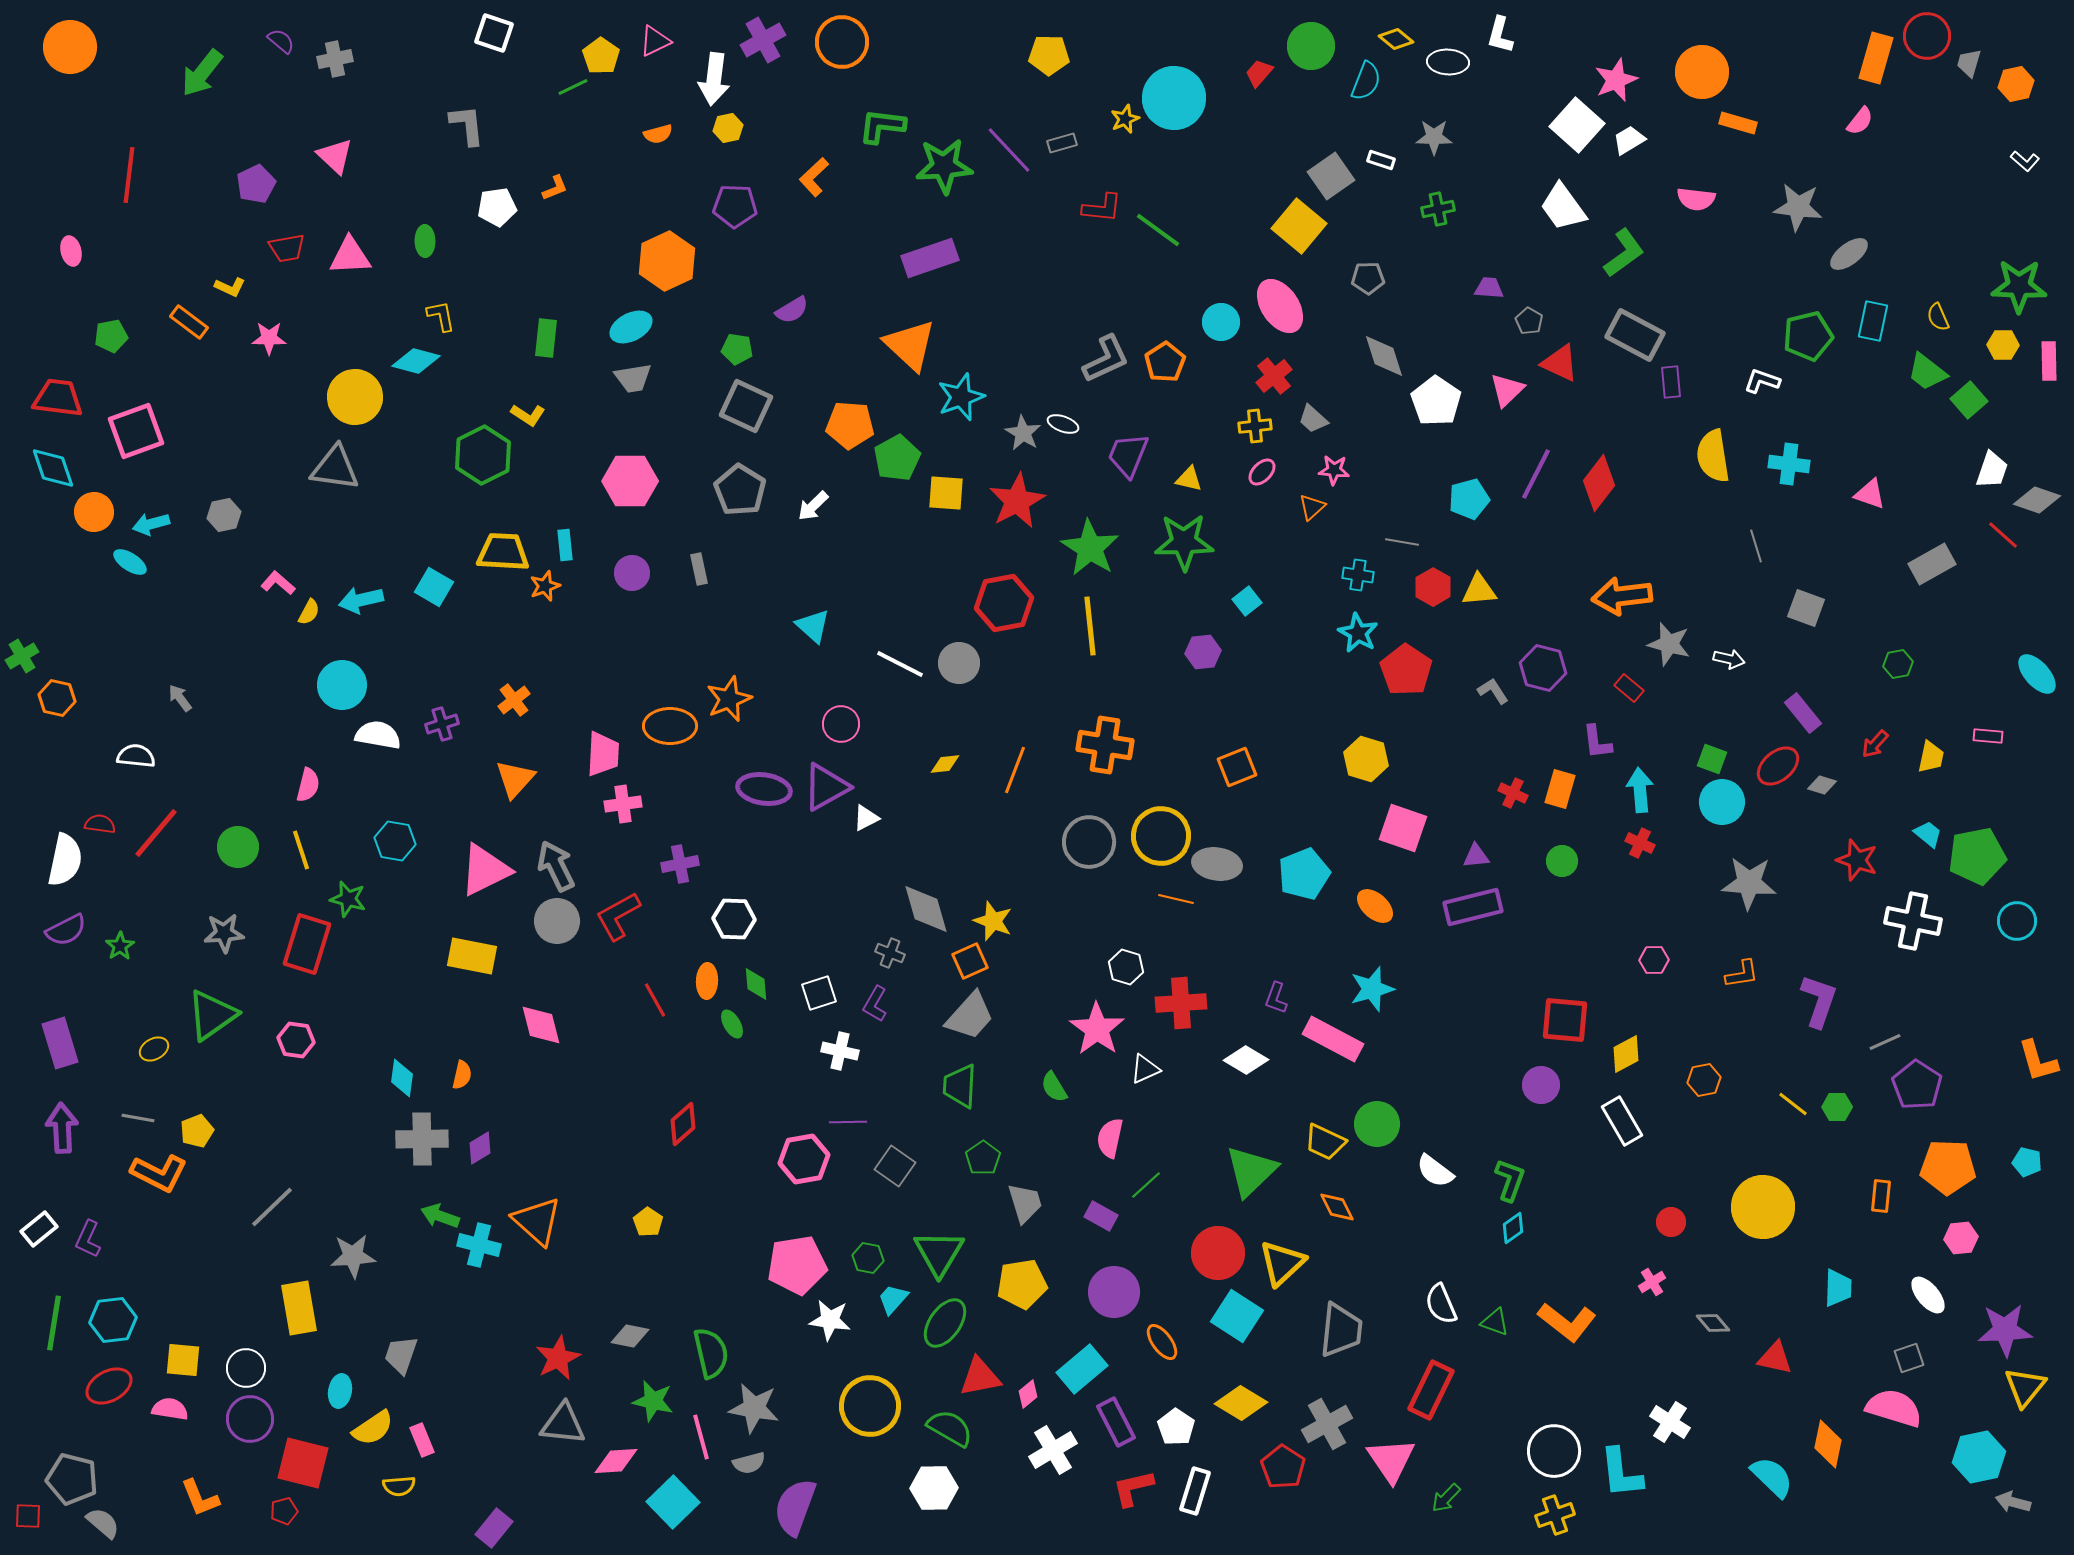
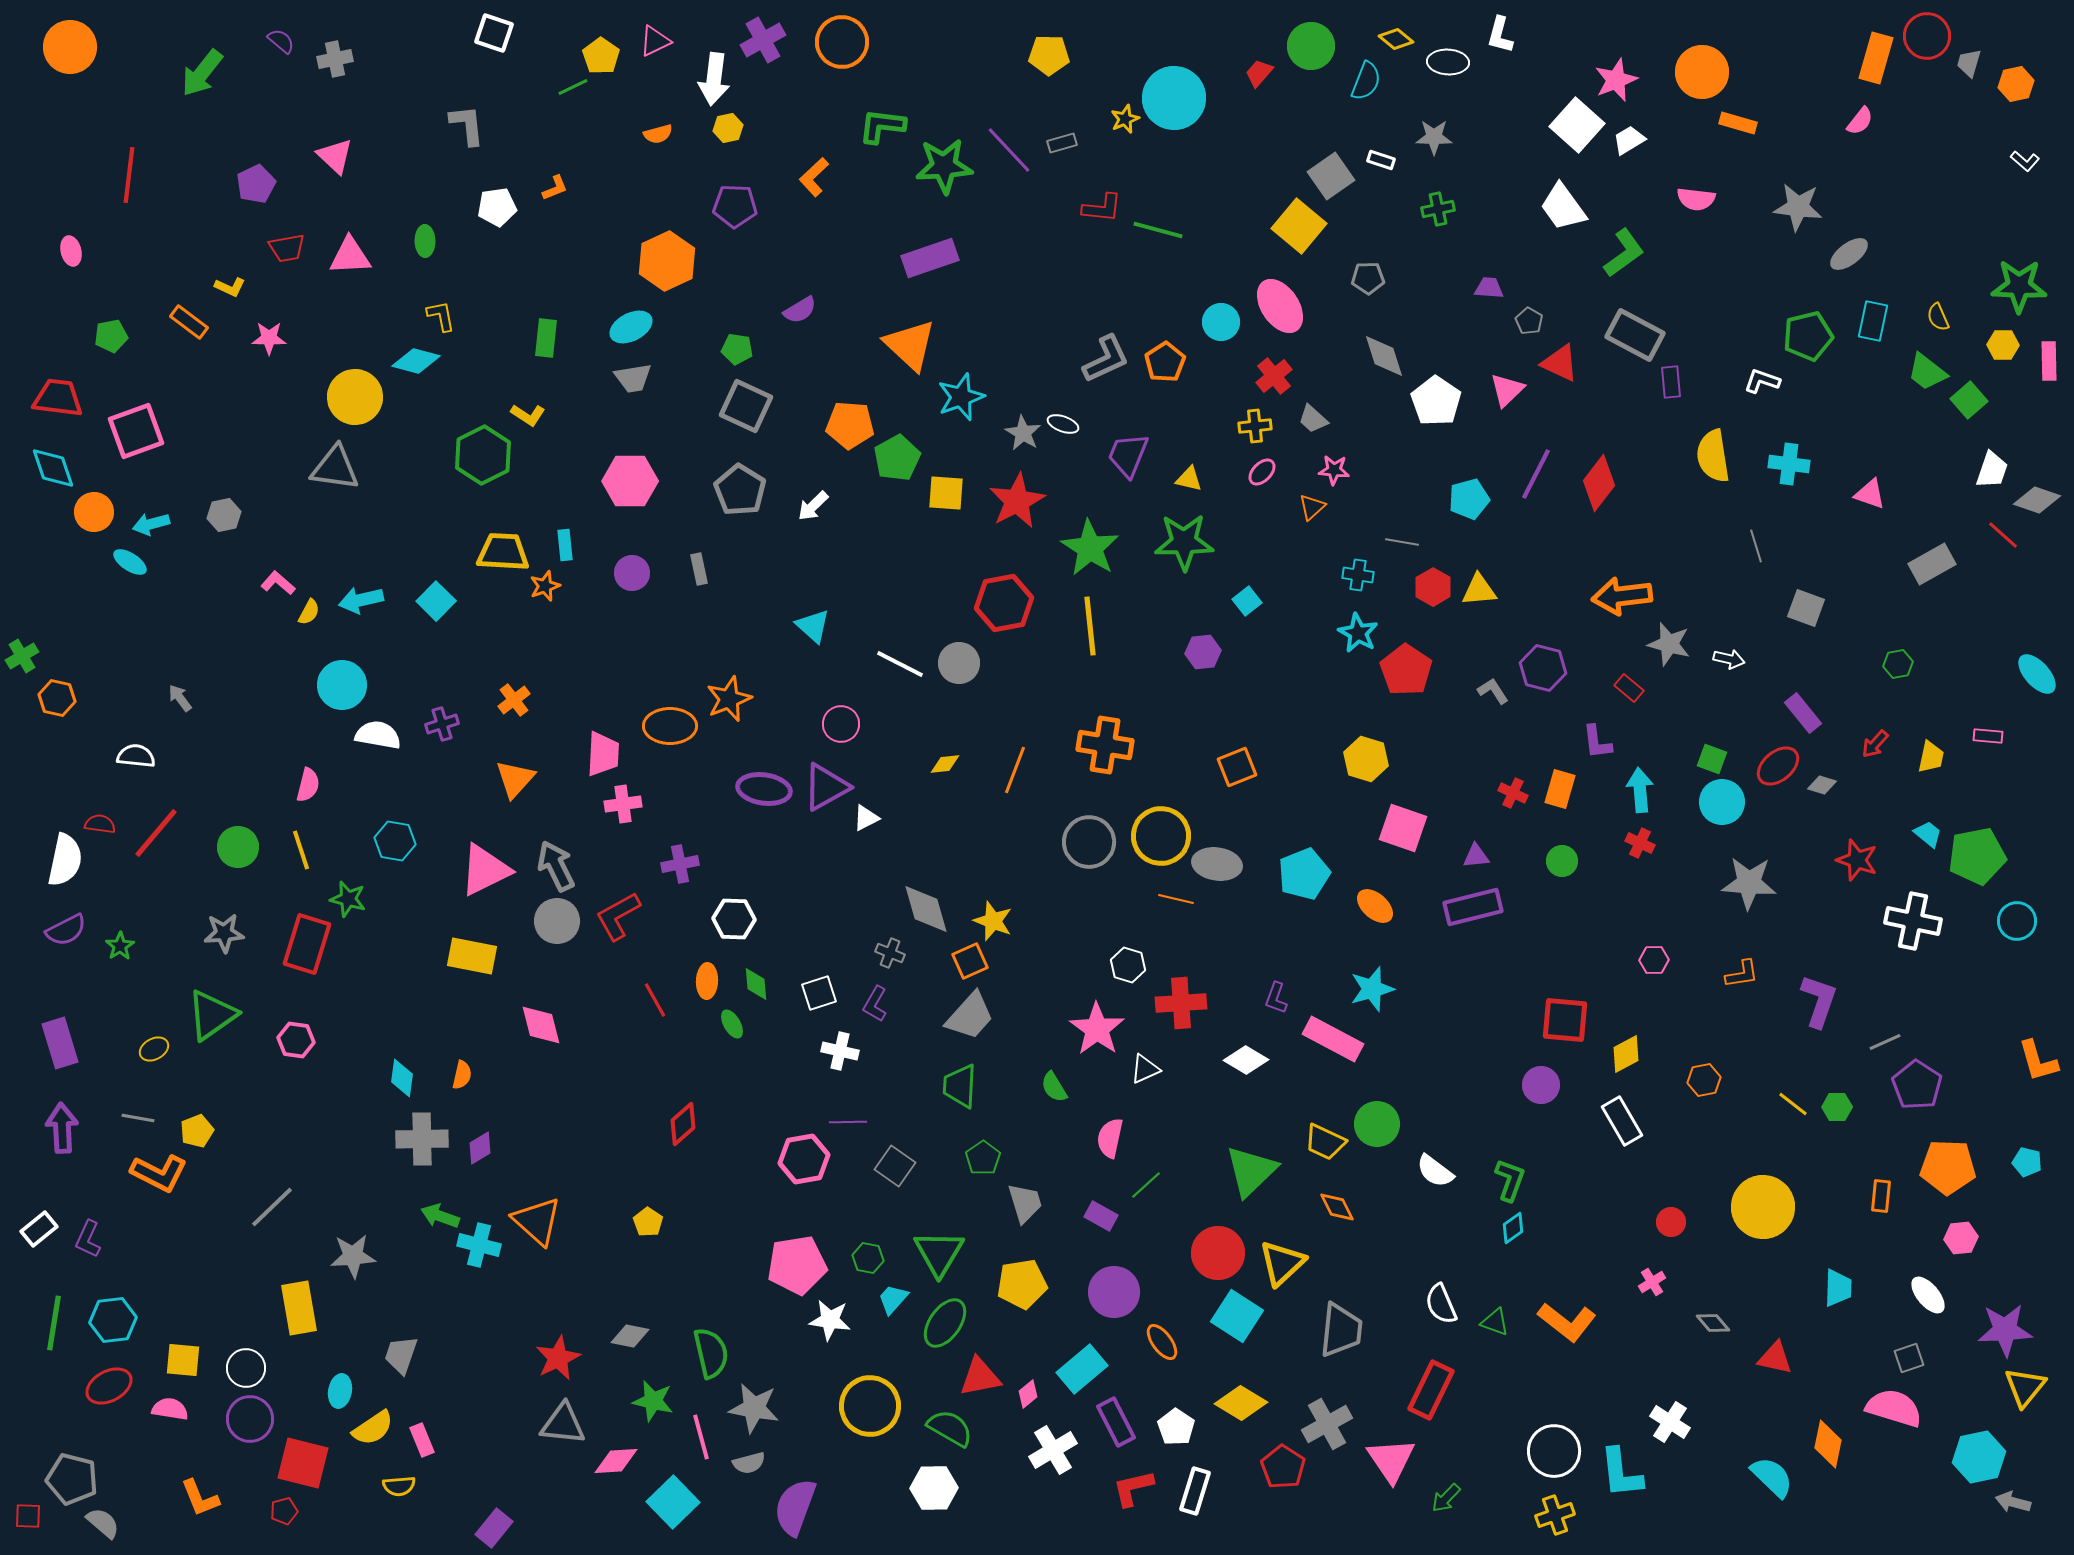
green line at (1158, 230): rotated 21 degrees counterclockwise
purple semicircle at (792, 310): moved 8 px right
cyan square at (434, 587): moved 2 px right, 14 px down; rotated 15 degrees clockwise
white hexagon at (1126, 967): moved 2 px right, 2 px up
